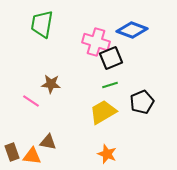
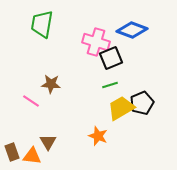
black pentagon: moved 1 px down
yellow trapezoid: moved 18 px right, 4 px up
brown triangle: rotated 48 degrees clockwise
orange star: moved 9 px left, 18 px up
